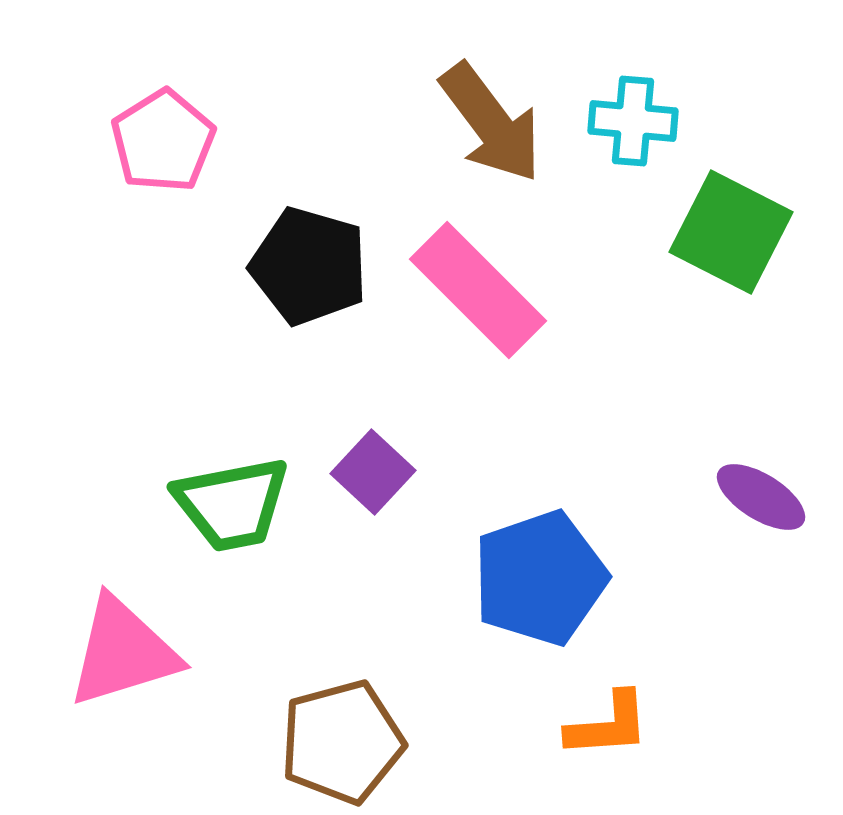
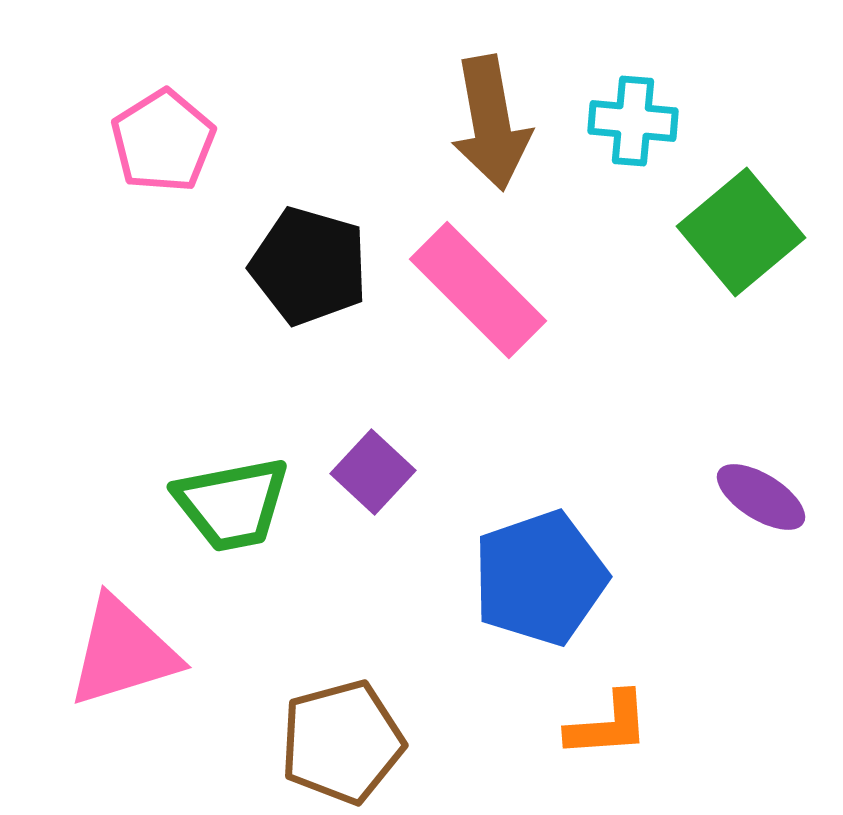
brown arrow: rotated 27 degrees clockwise
green square: moved 10 px right; rotated 23 degrees clockwise
